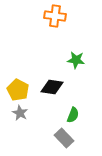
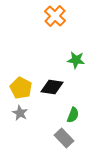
orange cross: rotated 35 degrees clockwise
yellow pentagon: moved 3 px right, 2 px up
